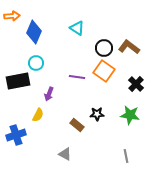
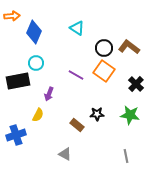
purple line: moved 1 px left, 2 px up; rotated 21 degrees clockwise
